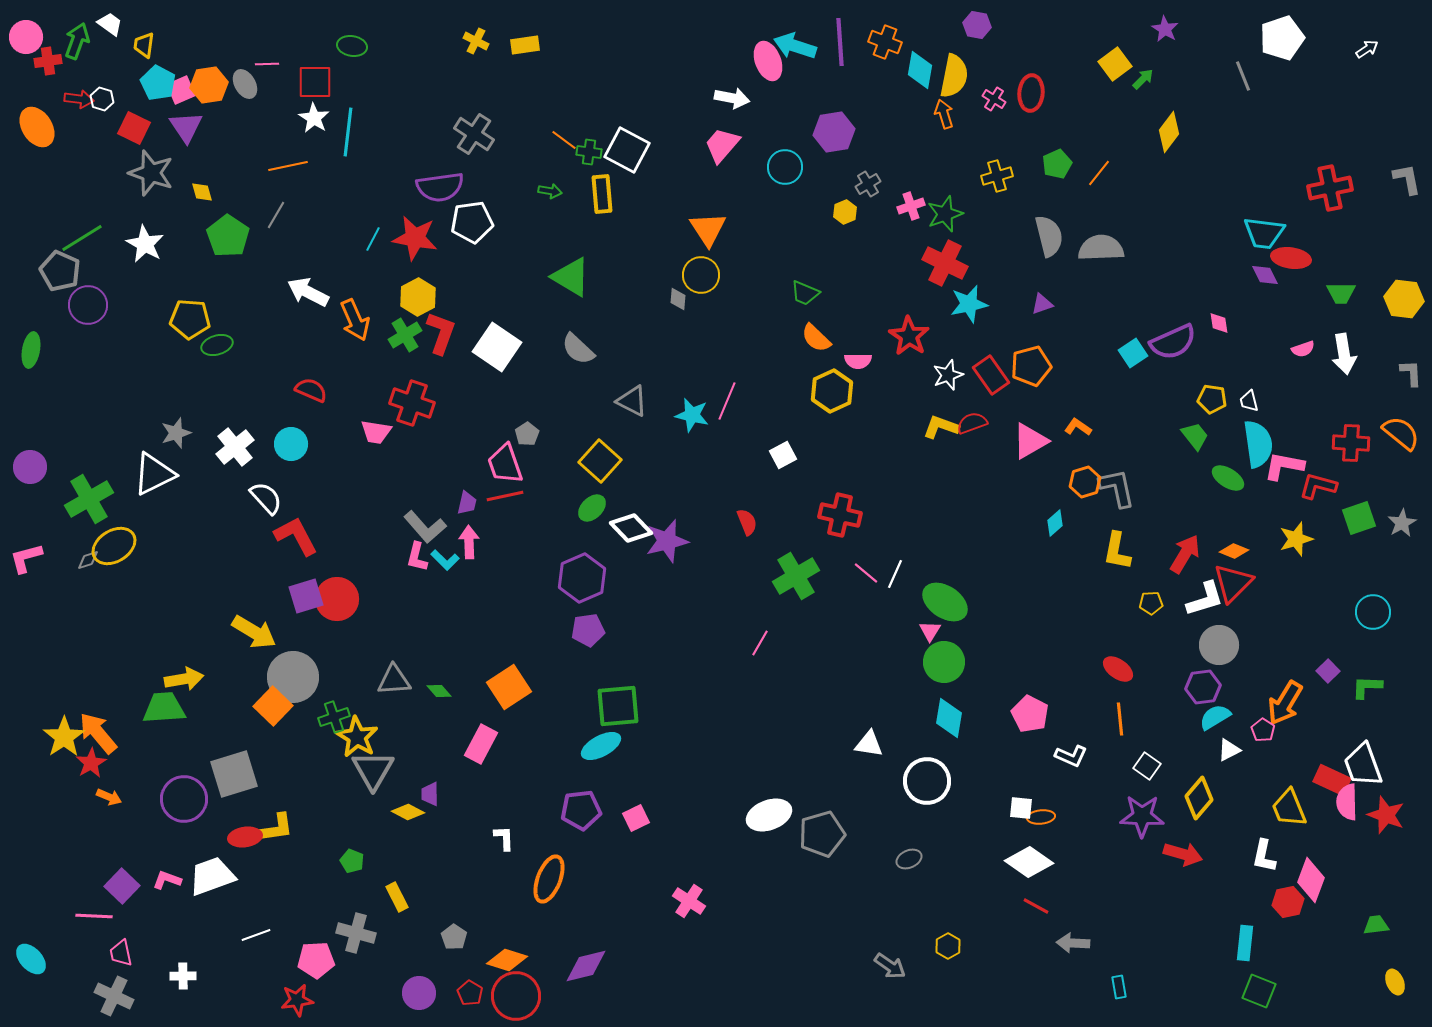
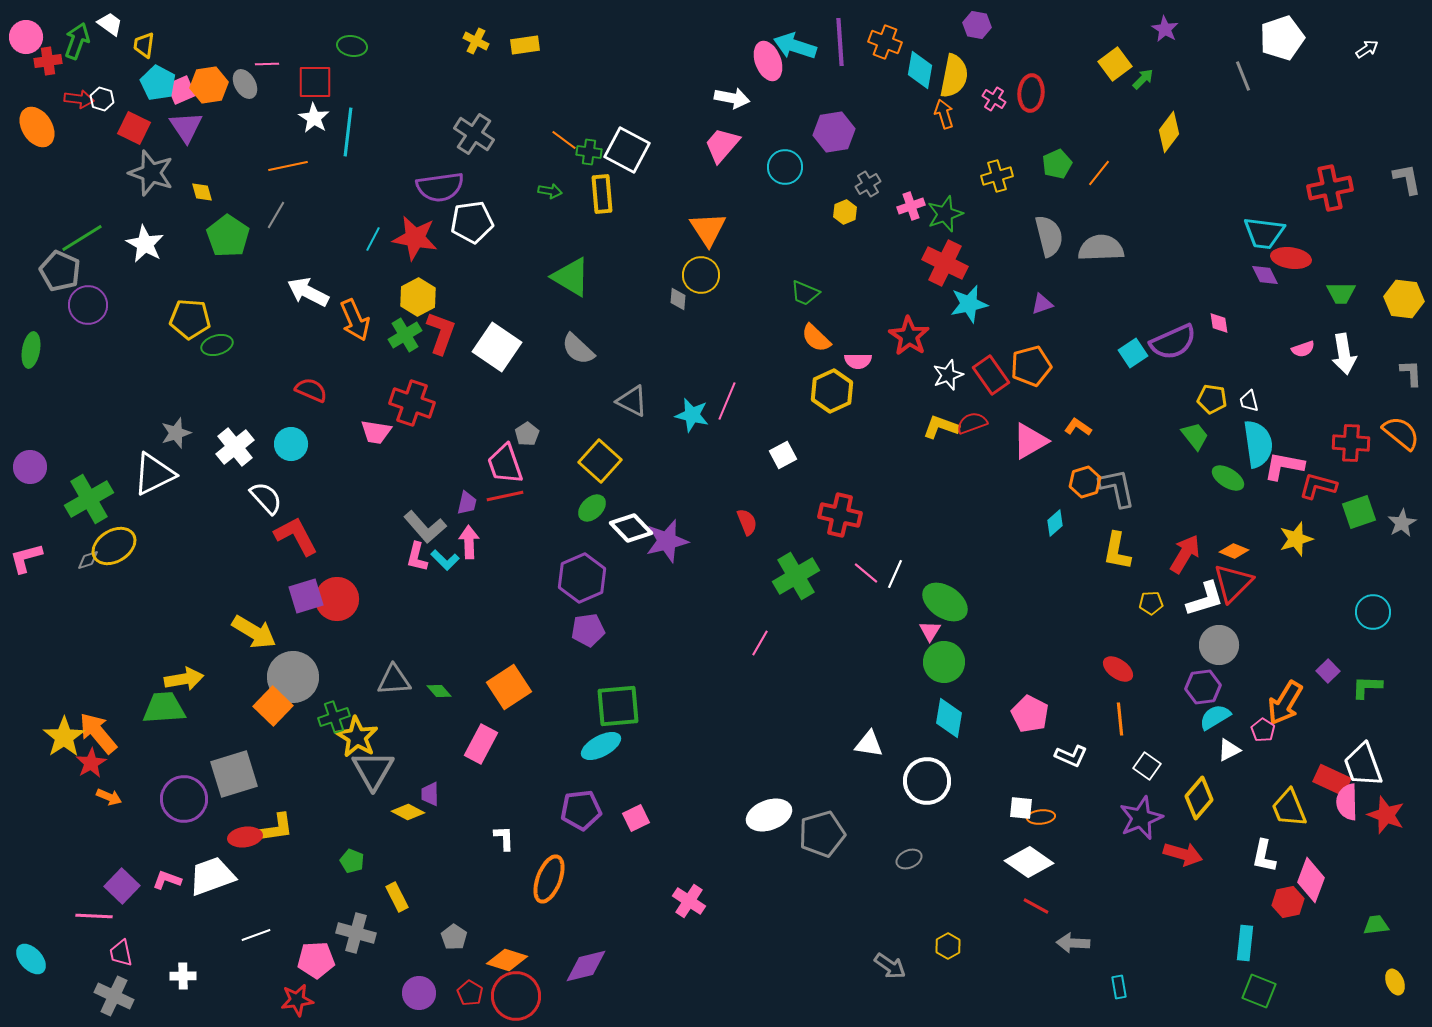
green square at (1359, 518): moved 6 px up
purple star at (1142, 816): moved 1 px left, 2 px down; rotated 24 degrees counterclockwise
